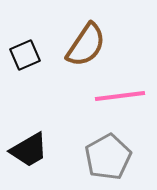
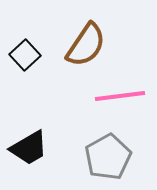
black square: rotated 20 degrees counterclockwise
black trapezoid: moved 2 px up
